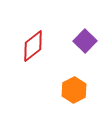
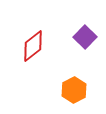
purple square: moved 4 px up
